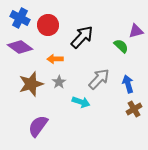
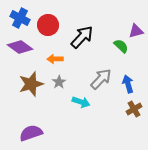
gray arrow: moved 2 px right
purple semicircle: moved 7 px left, 7 px down; rotated 35 degrees clockwise
